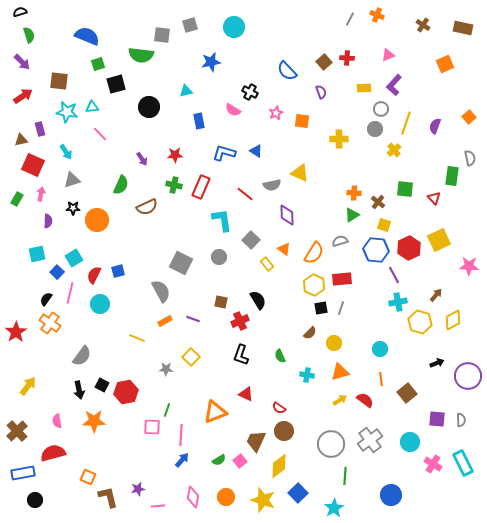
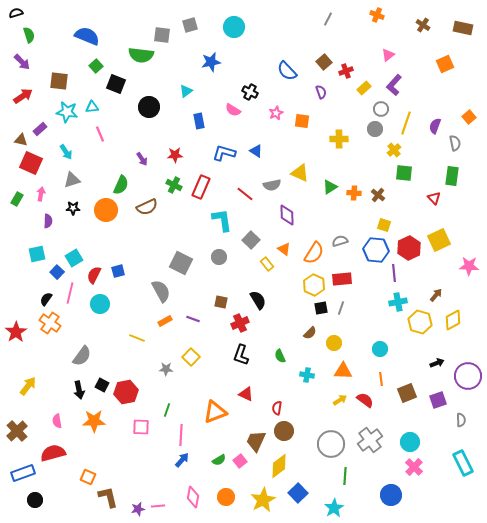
black semicircle at (20, 12): moved 4 px left, 1 px down
gray line at (350, 19): moved 22 px left
pink triangle at (388, 55): rotated 16 degrees counterclockwise
red cross at (347, 58): moved 1 px left, 13 px down; rotated 24 degrees counterclockwise
green square at (98, 64): moved 2 px left, 2 px down; rotated 24 degrees counterclockwise
black square at (116, 84): rotated 36 degrees clockwise
yellow rectangle at (364, 88): rotated 40 degrees counterclockwise
cyan triangle at (186, 91): rotated 24 degrees counterclockwise
purple rectangle at (40, 129): rotated 64 degrees clockwise
pink line at (100, 134): rotated 21 degrees clockwise
brown triangle at (21, 140): rotated 24 degrees clockwise
gray semicircle at (470, 158): moved 15 px left, 15 px up
red square at (33, 165): moved 2 px left, 2 px up
green cross at (174, 185): rotated 14 degrees clockwise
green square at (405, 189): moved 1 px left, 16 px up
brown cross at (378, 202): moved 7 px up
green triangle at (352, 215): moved 22 px left, 28 px up
orange circle at (97, 220): moved 9 px right, 10 px up
purple line at (394, 275): moved 2 px up; rotated 24 degrees clockwise
red cross at (240, 321): moved 2 px down
orange triangle at (340, 372): moved 3 px right, 1 px up; rotated 18 degrees clockwise
brown square at (407, 393): rotated 18 degrees clockwise
red semicircle at (279, 408): moved 2 px left; rotated 64 degrees clockwise
purple square at (437, 419): moved 1 px right, 19 px up; rotated 24 degrees counterclockwise
pink square at (152, 427): moved 11 px left
pink cross at (433, 464): moved 19 px left, 3 px down; rotated 12 degrees clockwise
blue rectangle at (23, 473): rotated 10 degrees counterclockwise
purple star at (138, 489): moved 20 px down
yellow star at (263, 500): rotated 25 degrees clockwise
